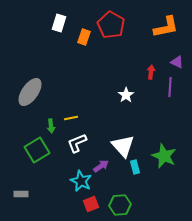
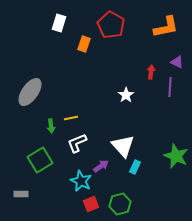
orange rectangle: moved 7 px down
green square: moved 3 px right, 10 px down
green star: moved 12 px right
cyan rectangle: rotated 40 degrees clockwise
green hexagon: moved 1 px up; rotated 10 degrees counterclockwise
